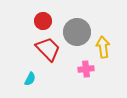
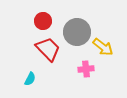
yellow arrow: rotated 135 degrees clockwise
